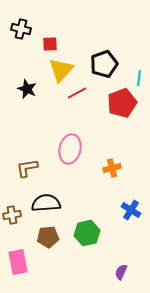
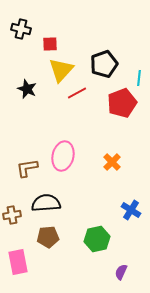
pink ellipse: moved 7 px left, 7 px down
orange cross: moved 6 px up; rotated 30 degrees counterclockwise
green hexagon: moved 10 px right, 6 px down
